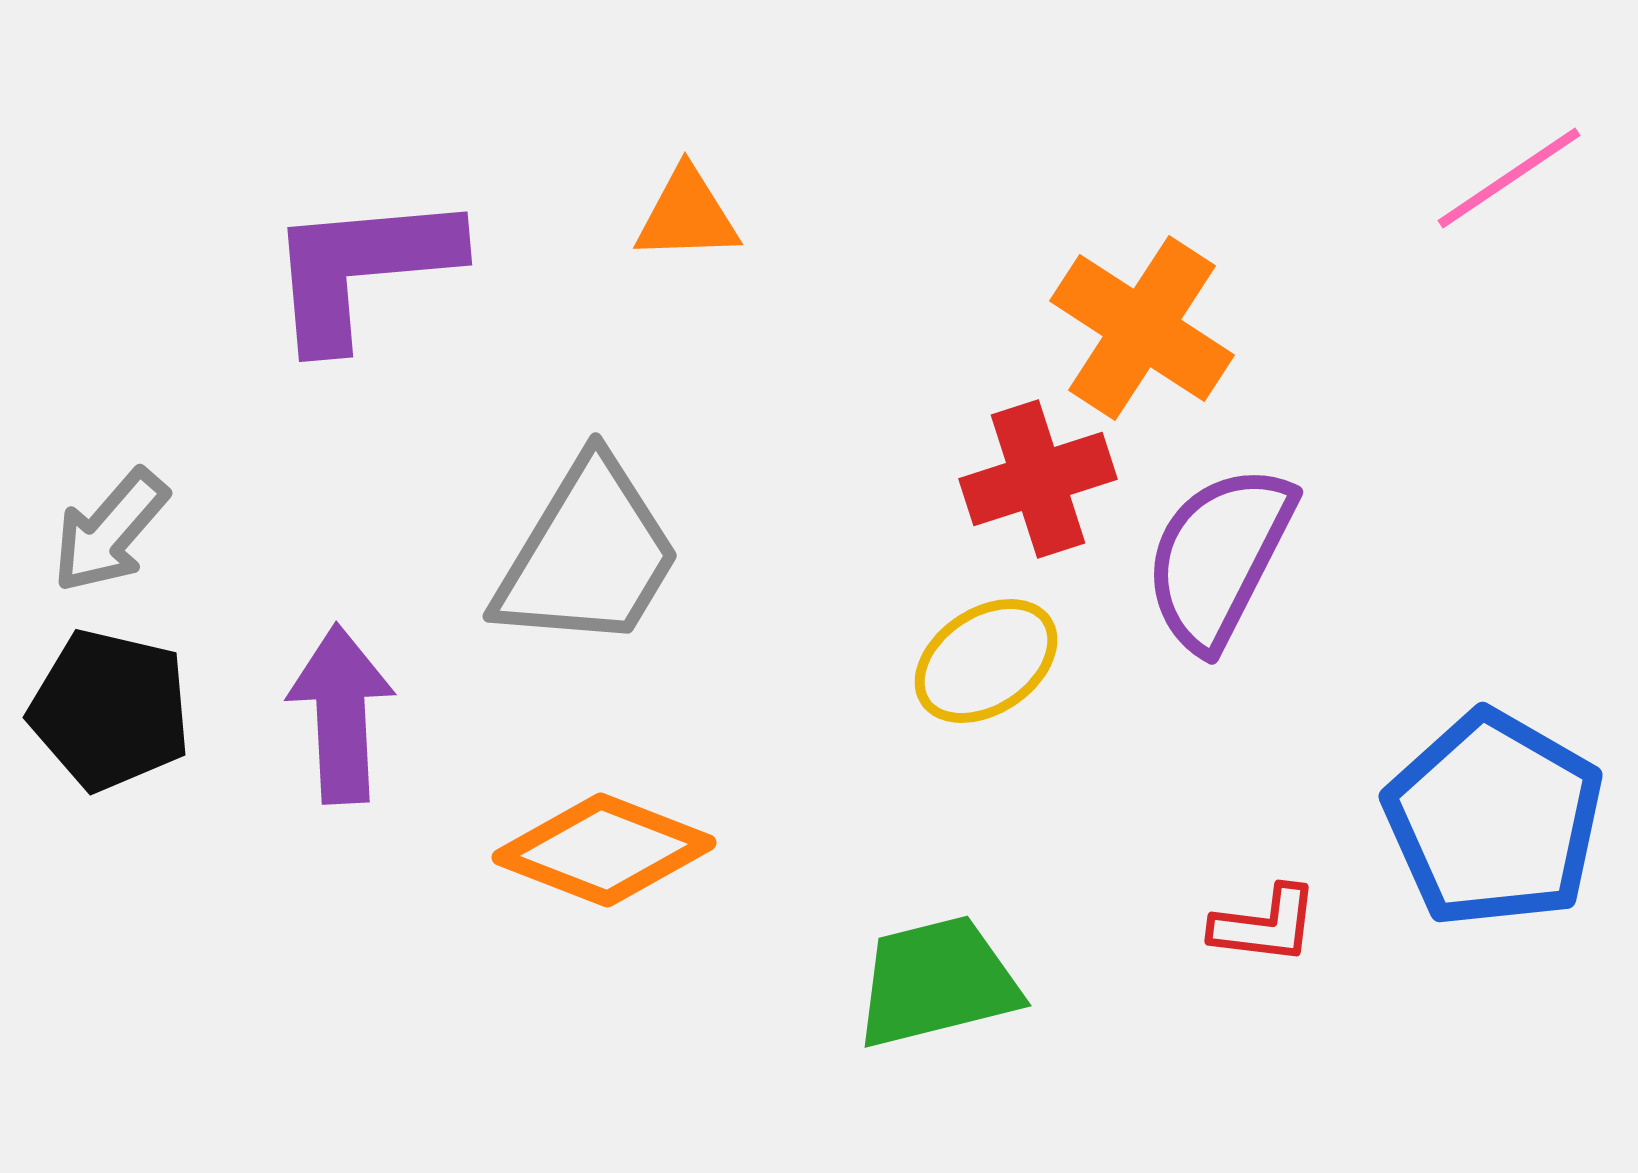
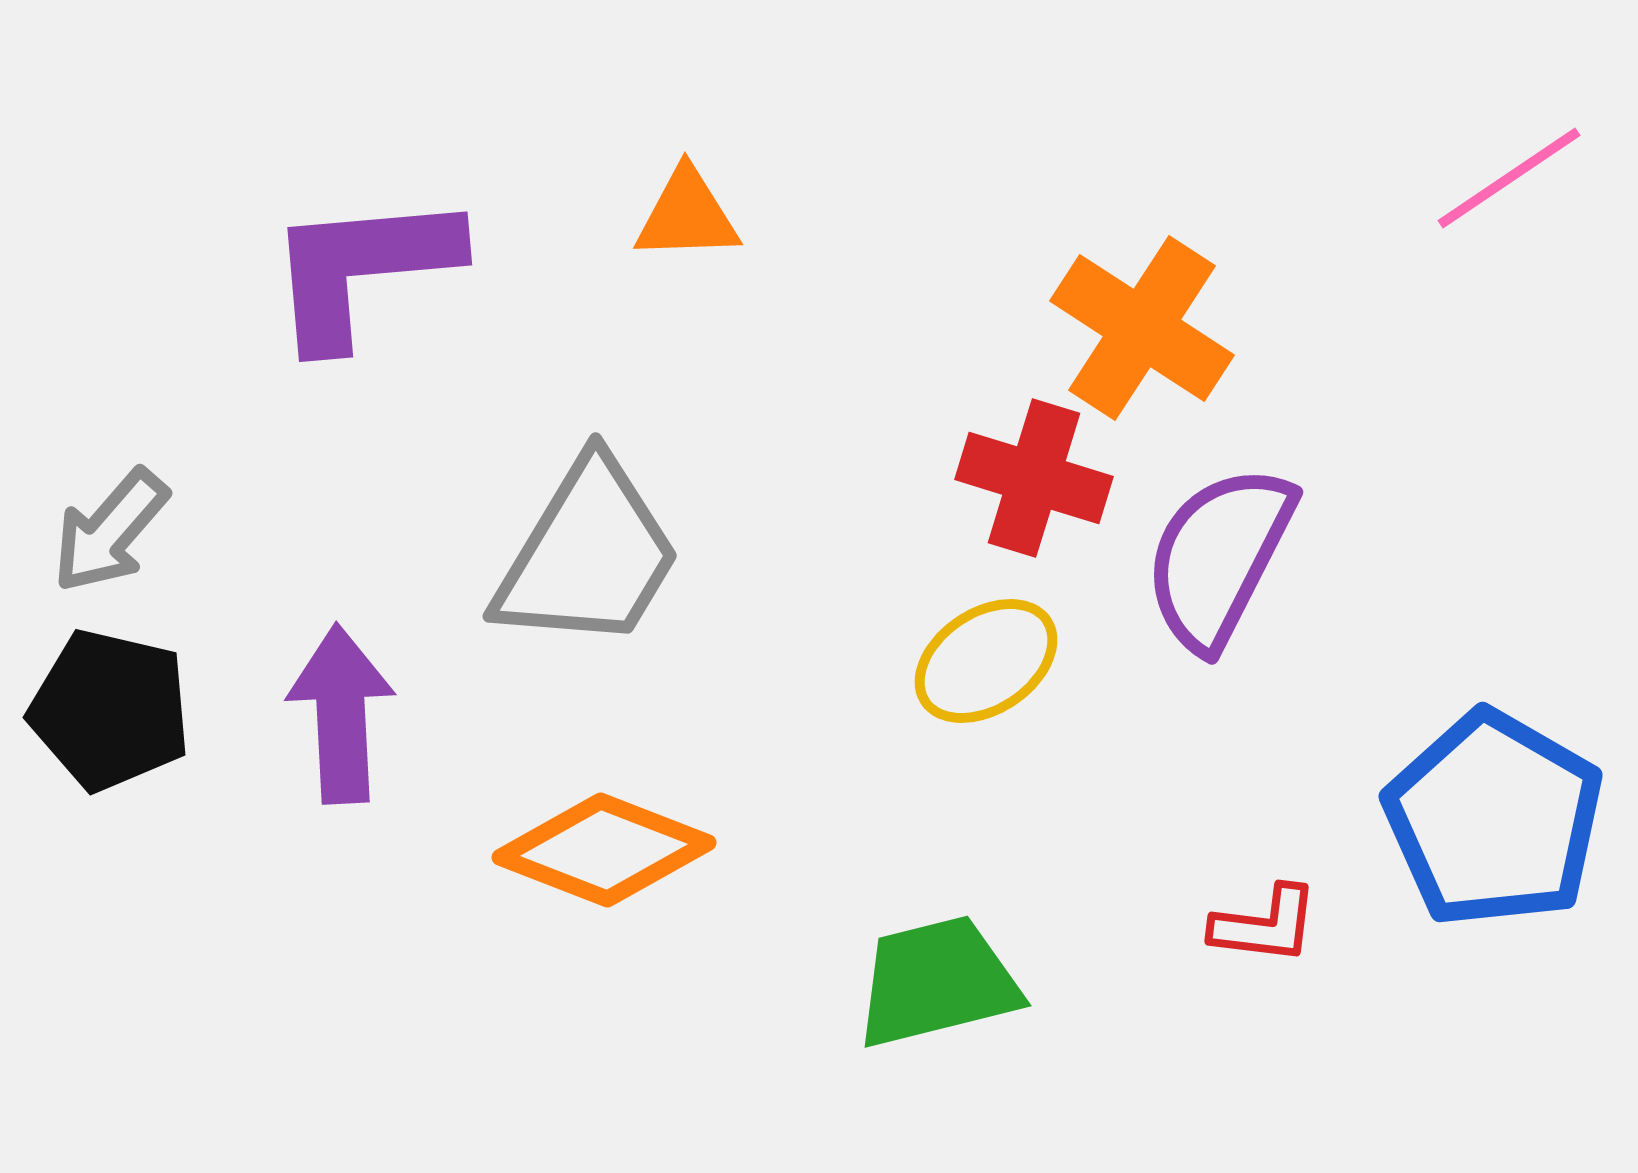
red cross: moved 4 px left, 1 px up; rotated 35 degrees clockwise
